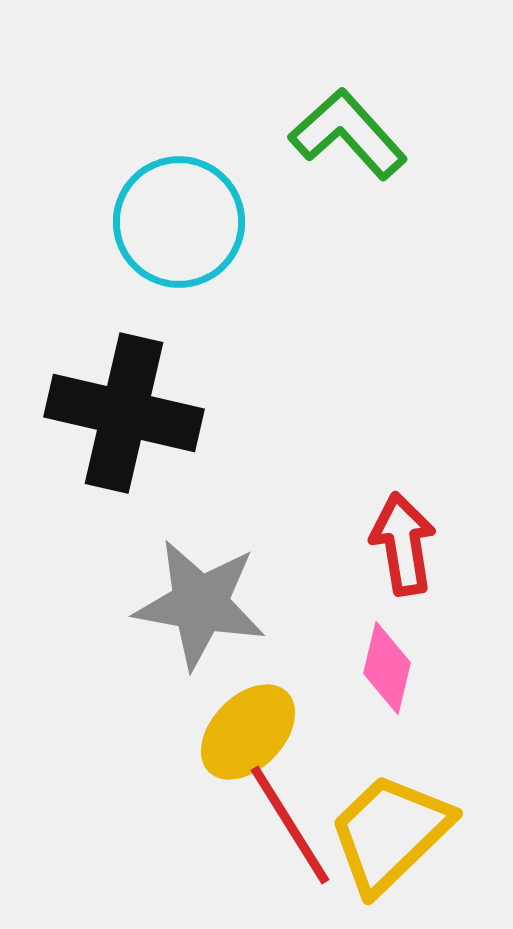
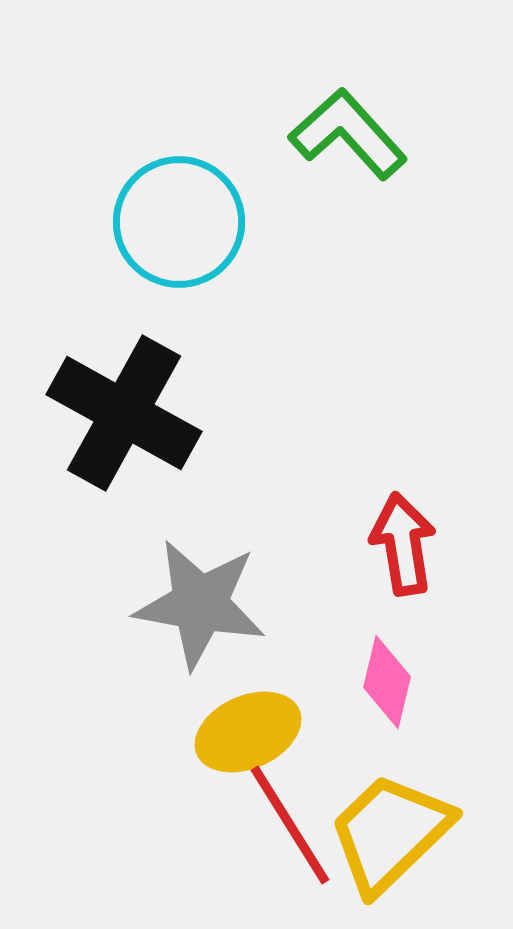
black cross: rotated 16 degrees clockwise
pink diamond: moved 14 px down
yellow ellipse: rotated 22 degrees clockwise
